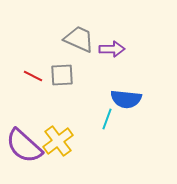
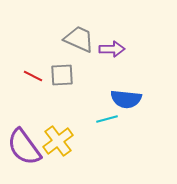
cyan line: rotated 55 degrees clockwise
purple semicircle: moved 1 px down; rotated 12 degrees clockwise
